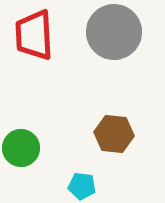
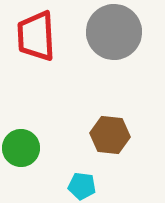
red trapezoid: moved 2 px right, 1 px down
brown hexagon: moved 4 px left, 1 px down
